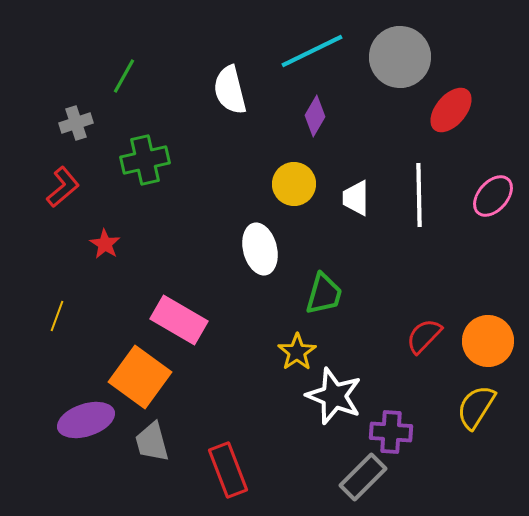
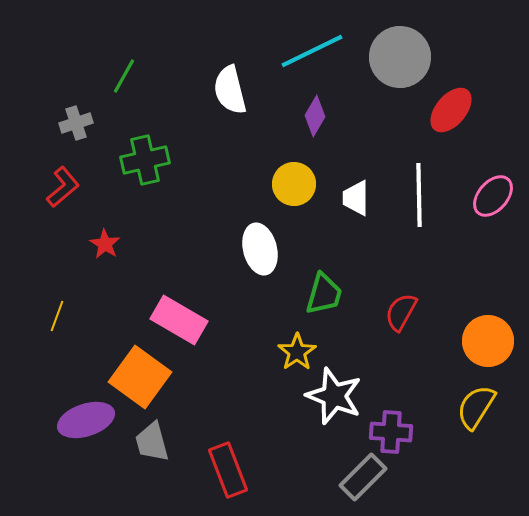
red semicircle: moved 23 px left, 24 px up; rotated 15 degrees counterclockwise
